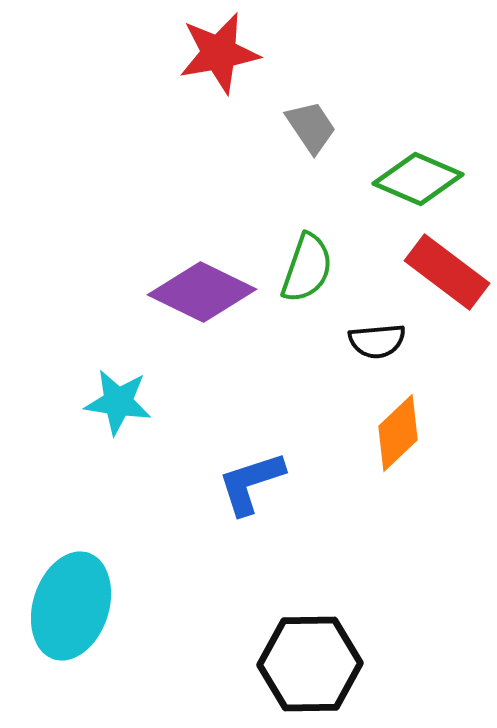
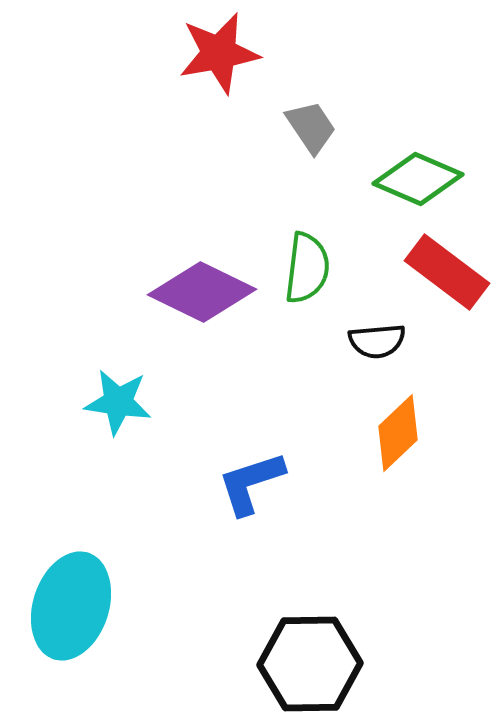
green semicircle: rotated 12 degrees counterclockwise
